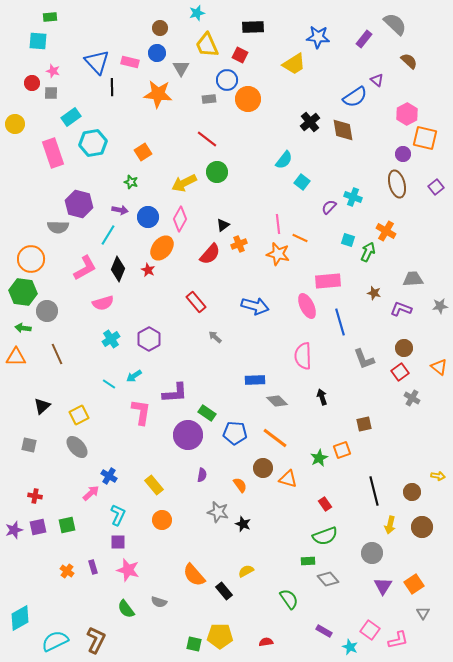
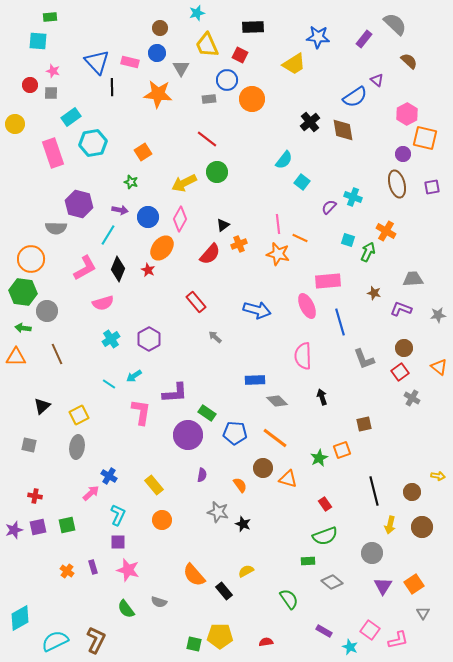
red circle at (32, 83): moved 2 px left, 2 px down
orange circle at (248, 99): moved 4 px right
purple square at (436, 187): moved 4 px left; rotated 28 degrees clockwise
gray semicircle at (58, 227): moved 2 px left, 1 px down
blue arrow at (255, 306): moved 2 px right, 4 px down
gray star at (440, 306): moved 2 px left, 9 px down
gray ellipse at (77, 447): rotated 50 degrees clockwise
gray diamond at (328, 579): moved 4 px right, 3 px down; rotated 10 degrees counterclockwise
